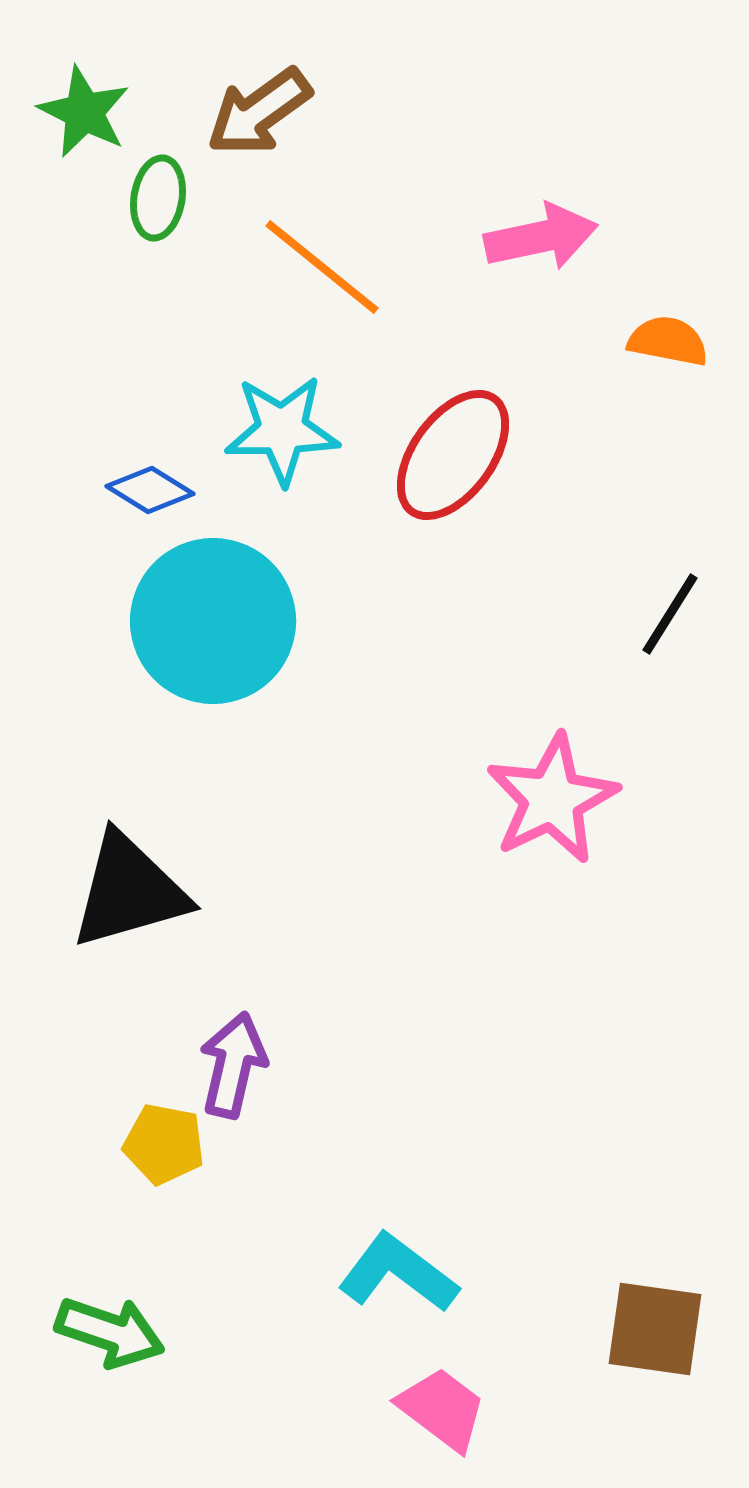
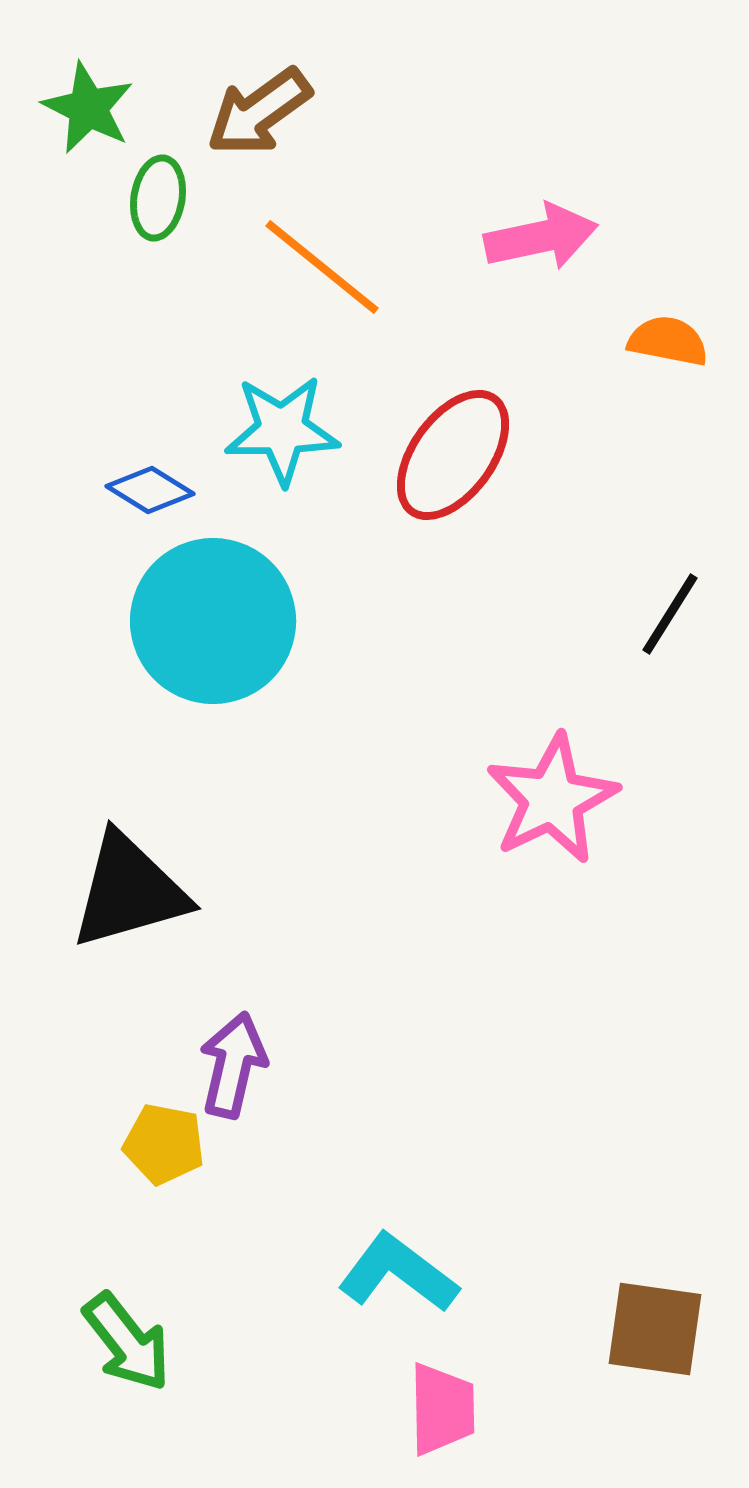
green star: moved 4 px right, 4 px up
green arrow: moved 17 px right, 10 px down; rotated 33 degrees clockwise
pink trapezoid: rotated 52 degrees clockwise
